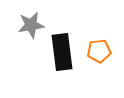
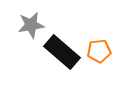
black rectangle: rotated 42 degrees counterclockwise
